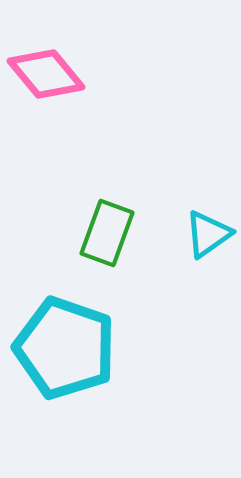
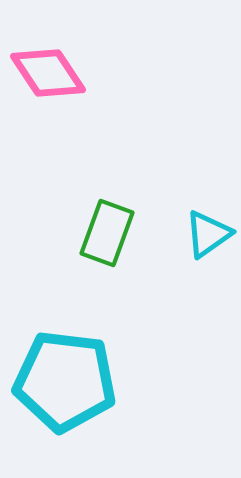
pink diamond: moved 2 px right, 1 px up; rotated 6 degrees clockwise
cyan pentagon: moved 33 px down; rotated 12 degrees counterclockwise
